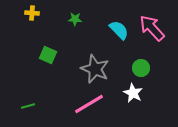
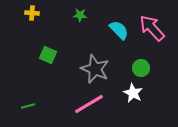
green star: moved 5 px right, 4 px up
